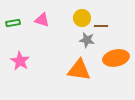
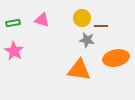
pink star: moved 6 px left, 10 px up
